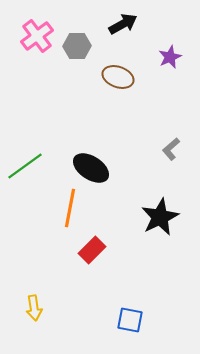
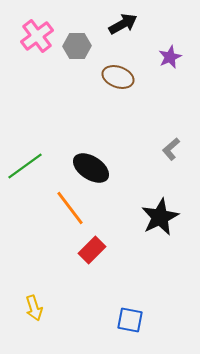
orange line: rotated 48 degrees counterclockwise
yellow arrow: rotated 10 degrees counterclockwise
